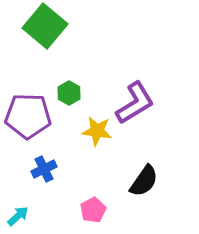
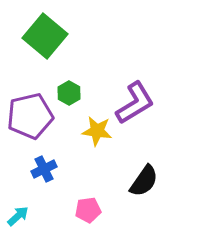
green square: moved 10 px down
purple pentagon: moved 2 px right; rotated 15 degrees counterclockwise
pink pentagon: moved 5 px left; rotated 20 degrees clockwise
